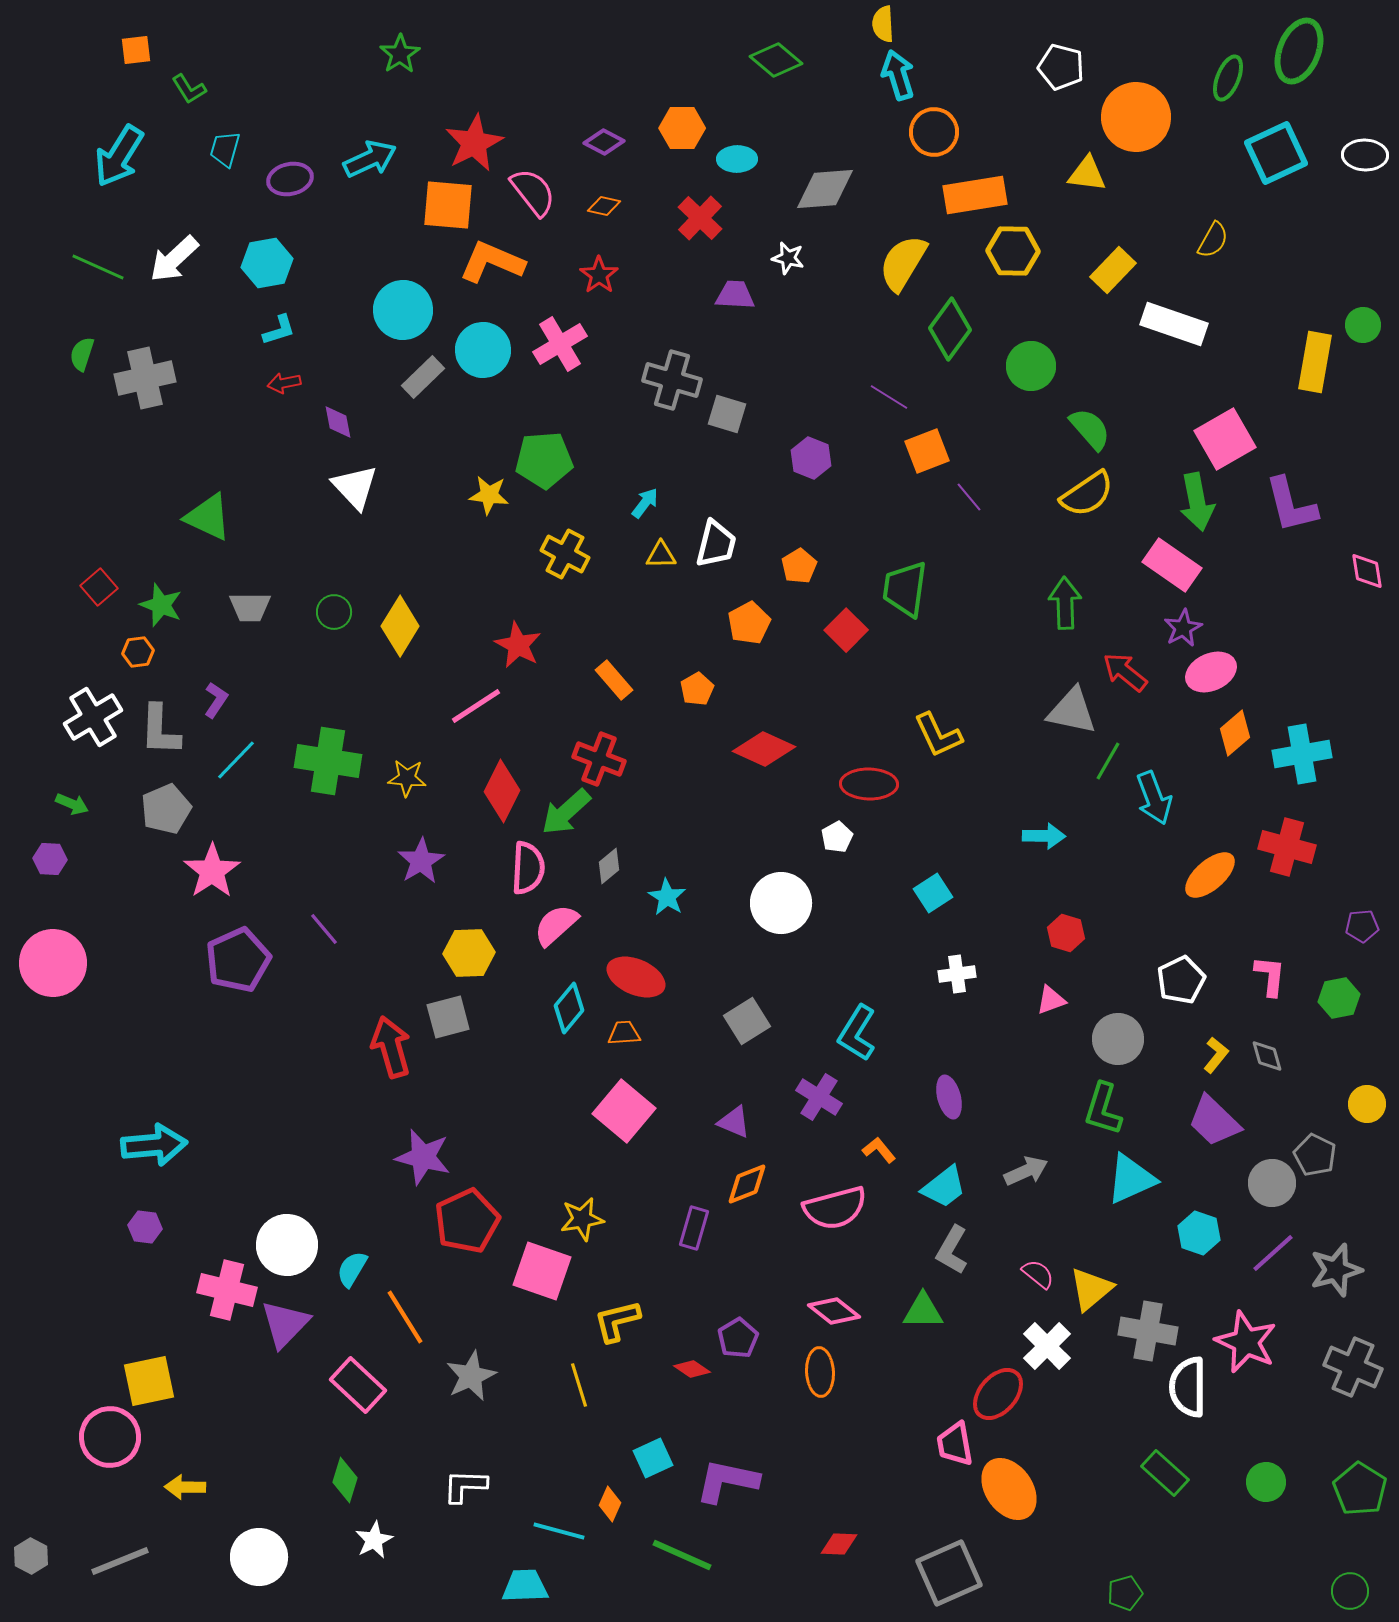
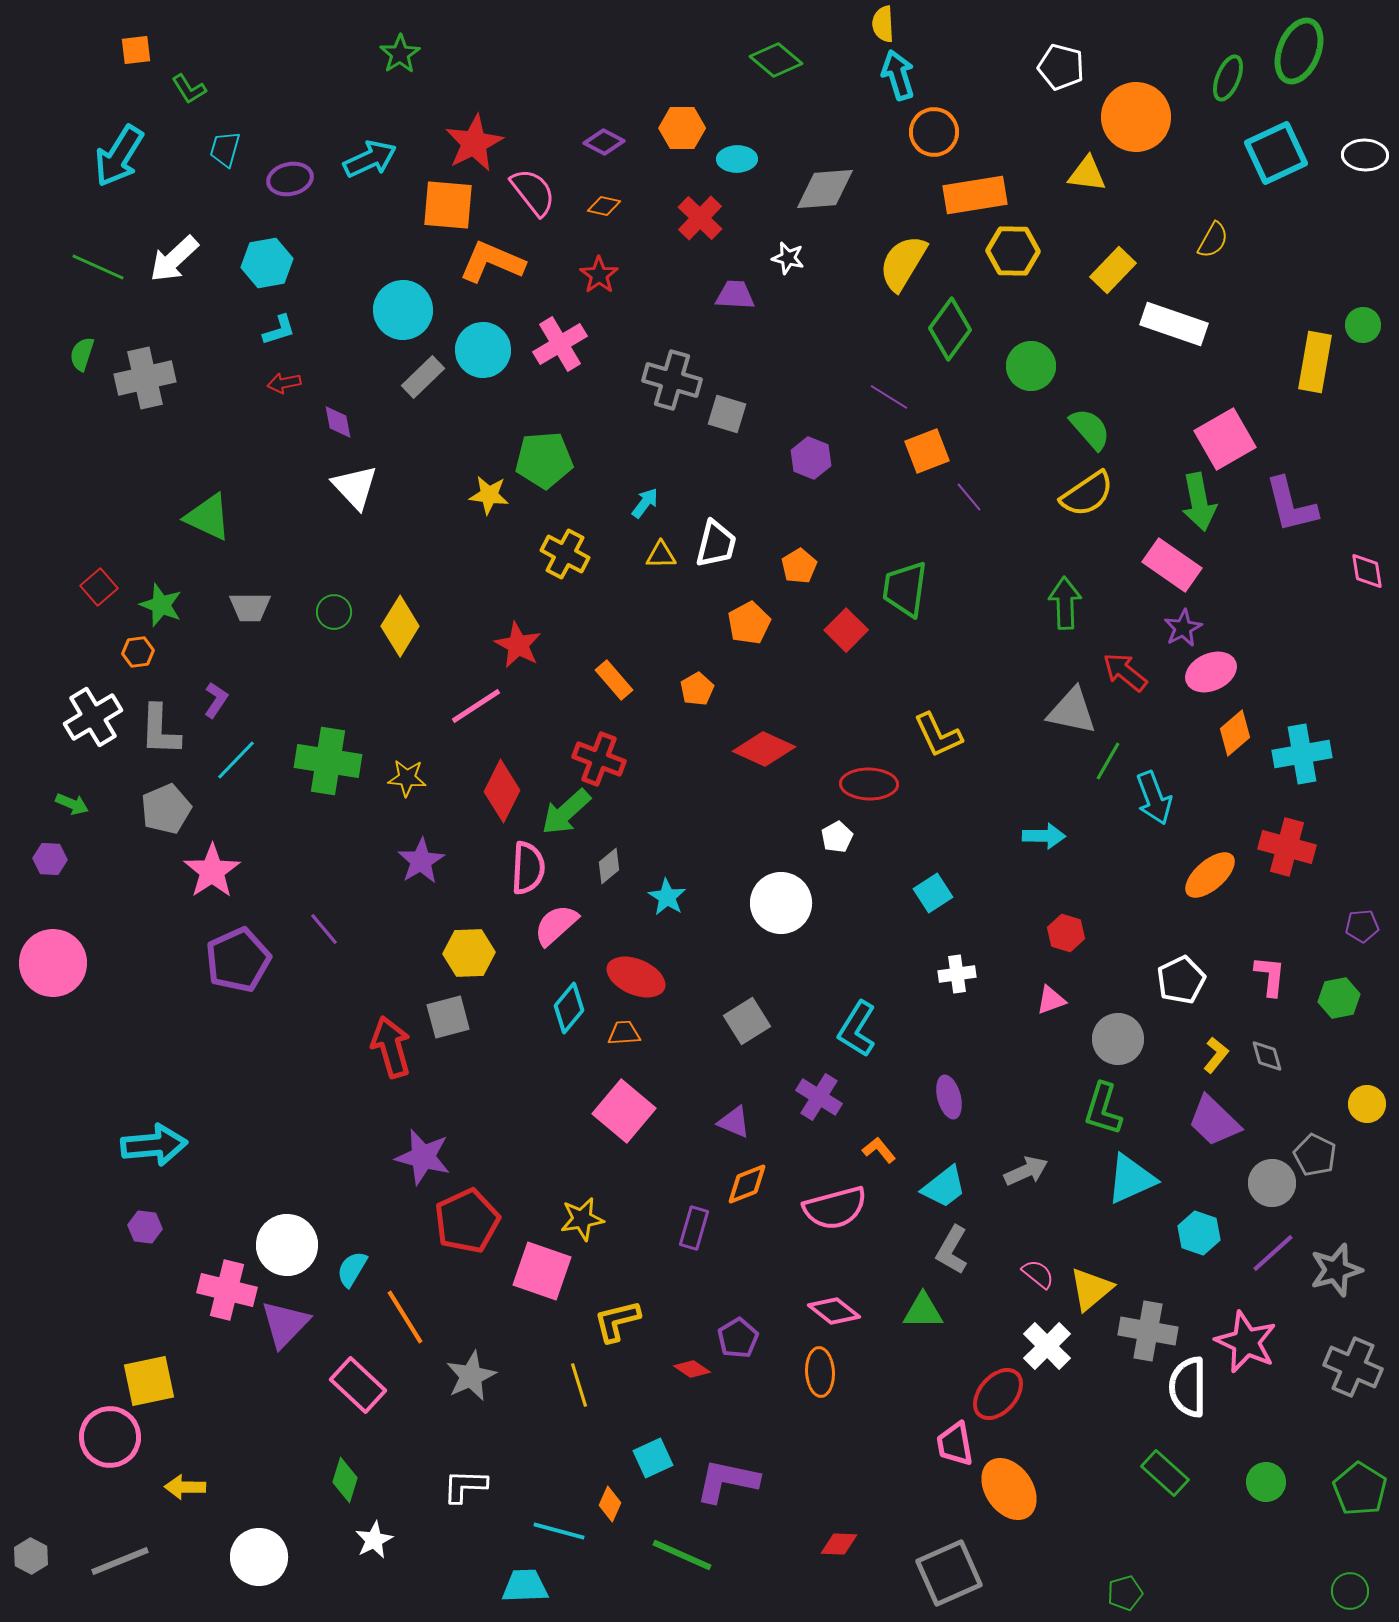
green arrow at (1197, 502): moved 2 px right
cyan L-shape at (857, 1033): moved 4 px up
